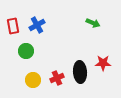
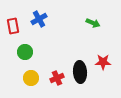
blue cross: moved 2 px right, 6 px up
green circle: moved 1 px left, 1 px down
red star: moved 1 px up
yellow circle: moved 2 px left, 2 px up
